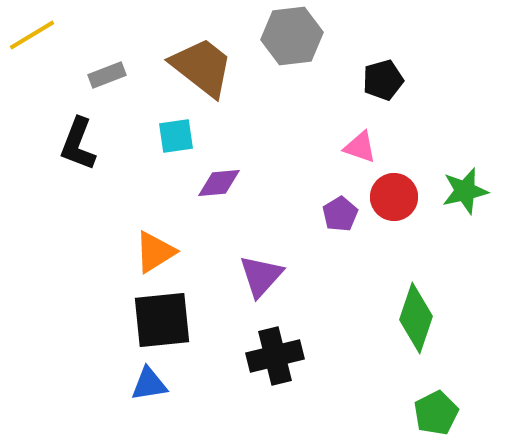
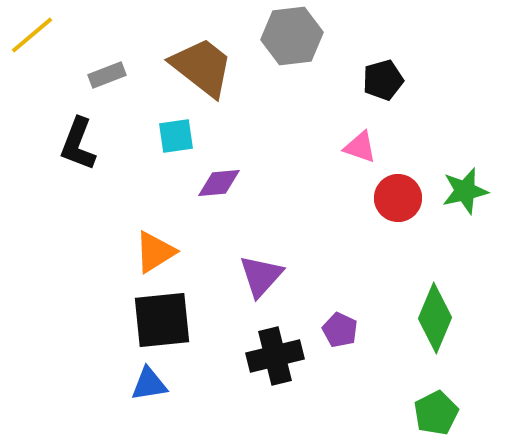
yellow line: rotated 9 degrees counterclockwise
red circle: moved 4 px right, 1 px down
purple pentagon: moved 116 px down; rotated 16 degrees counterclockwise
green diamond: moved 19 px right; rotated 4 degrees clockwise
